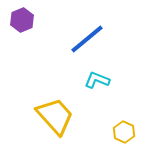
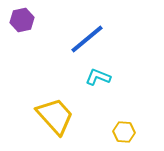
purple hexagon: rotated 10 degrees clockwise
cyan L-shape: moved 1 px right, 3 px up
yellow hexagon: rotated 20 degrees counterclockwise
